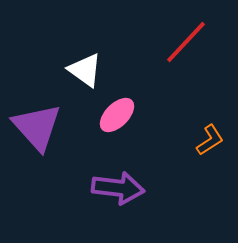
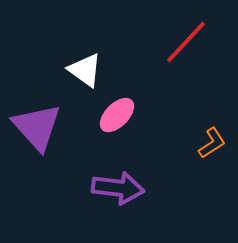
orange L-shape: moved 2 px right, 3 px down
